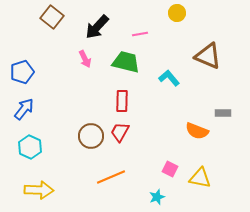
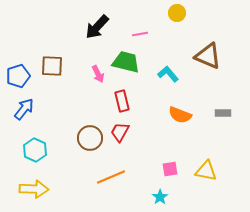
brown square: moved 49 px down; rotated 35 degrees counterclockwise
pink arrow: moved 13 px right, 15 px down
blue pentagon: moved 4 px left, 4 px down
cyan L-shape: moved 1 px left, 4 px up
red rectangle: rotated 15 degrees counterclockwise
orange semicircle: moved 17 px left, 16 px up
brown circle: moved 1 px left, 2 px down
cyan hexagon: moved 5 px right, 3 px down
pink square: rotated 35 degrees counterclockwise
yellow triangle: moved 6 px right, 7 px up
yellow arrow: moved 5 px left, 1 px up
cyan star: moved 3 px right; rotated 14 degrees counterclockwise
